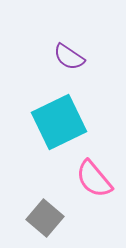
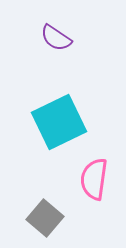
purple semicircle: moved 13 px left, 19 px up
pink semicircle: rotated 48 degrees clockwise
